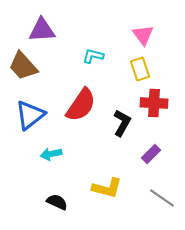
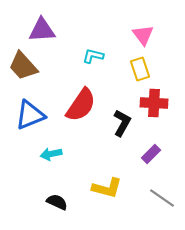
blue triangle: rotated 16 degrees clockwise
